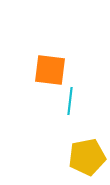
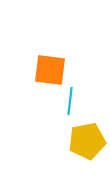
yellow pentagon: moved 16 px up
